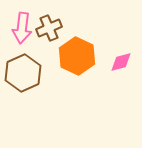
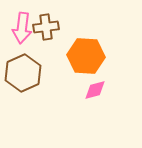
brown cross: moved 3 px left, 1 px up; rotated 15 degrees clockwise
orange hexagon: moved 9 px right; rotated 21 degrees counterclockwise
pink diamond: moved 26 px left, 28 px down
